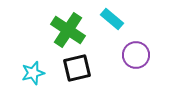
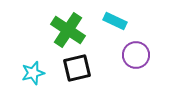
cyan rectangle: moved 3 px right, 2 px down; rotated 15 degrees counterclockwise
